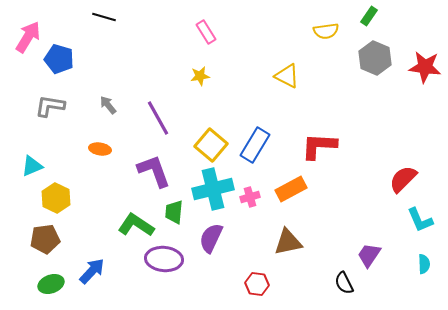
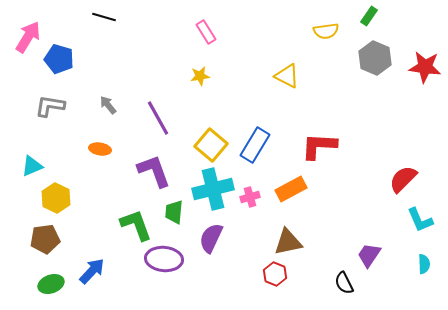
green L-shape: rotated 36 degrees clockwise
red hexagon: moved 18 px right, 10 px up; rotated 15 degrees clockwise
